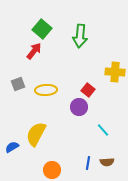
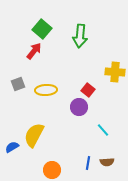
yellow semicircle: moved 2 px left, 1 px down
